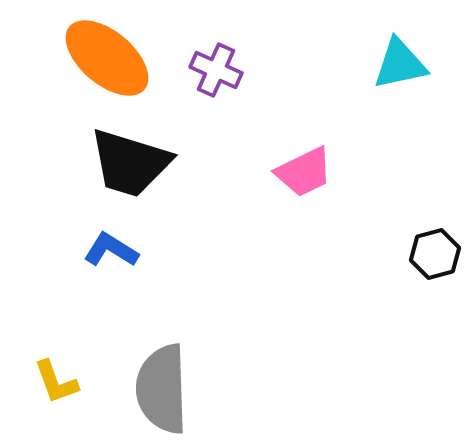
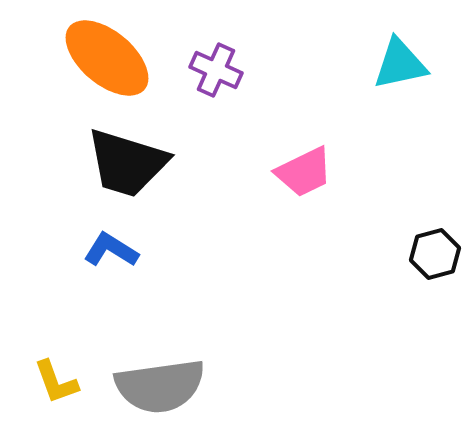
black trapezoid: moved 3 px left
gray semicircle: moved 2 px left, 3 px up; rotated 96 degrees counterclockwise
